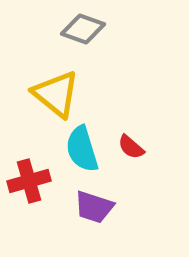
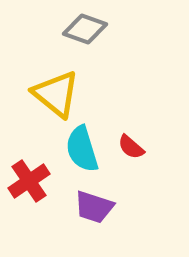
gray diamond: moved 2 px right
red cross: rotated 18 degrees counterclockwise
